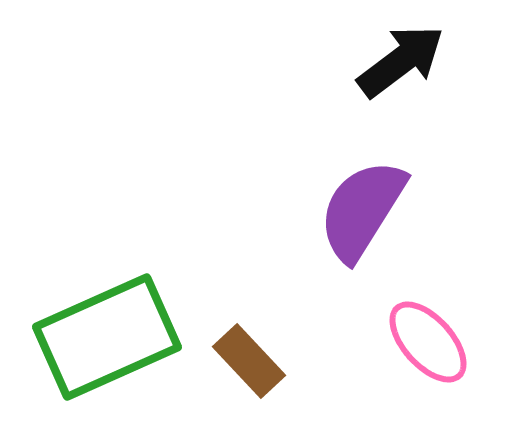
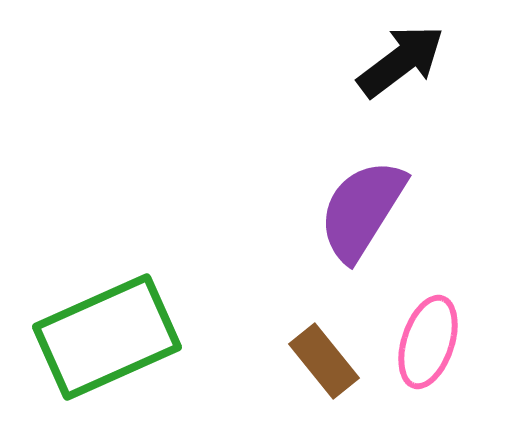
pink ellipse: rotated 60 degrees clockwise
brown rectangle: moved 75 px right; rotated 4 degrees clockwise
